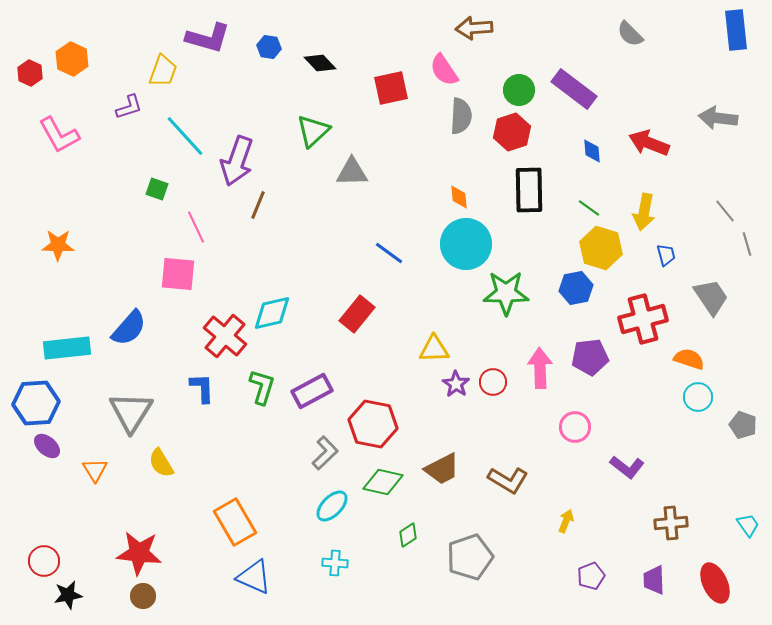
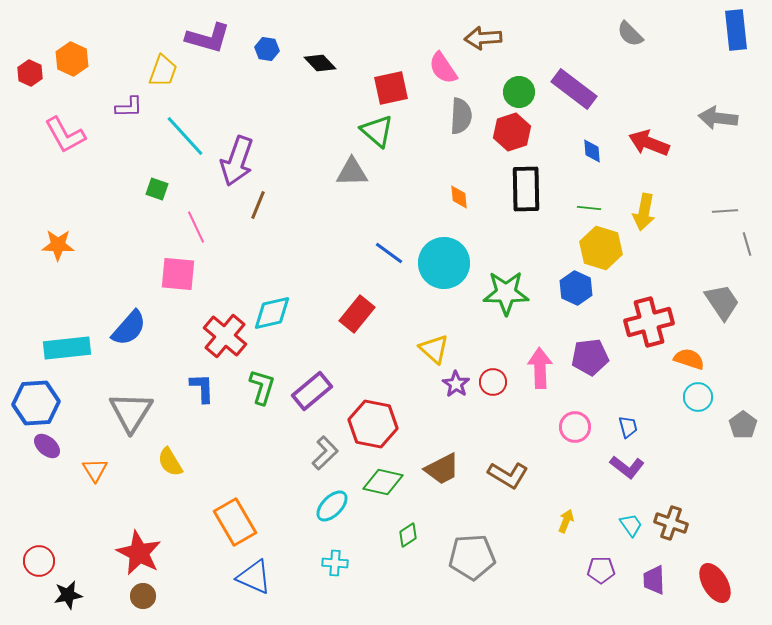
brown arrow at (474, 28): moved 9 px right, 10 px down
blue hexagon at (269, 47): moved 2 px left, 2 px down
pink semicircle at (444, 70): moved 1 px left, 2 px up
green circle at (519, 90): moved 2 px down
purple L-shape at (129, 107): rotated 16 degrees clockwise
green triangle at (313, 131): moved 64 px right; rotated 36 degrees counterclockwise
pink L-shape at (59, 135): moved 6 px right
black rectangle at (529, 190): moved 3 px left, 1 px up
green line at (589, 208): rotated 30 degrees counterclockwise
gray line at (725, 211): rotated 55 degrees counterclockwise
cyan circle at (466, 244): moved 22 px left, 19 px down
blue trapezoid at (666, 255): moved 38 px left, 172 px down
blue hexagon at (576, 288): rotated 24 degrees counterclockwise
gray trapezoid at (711, 297): moved 11 px right, 5 px down
red cross at (643, 319): moved 6 px right, 3 px down
yellow triangle at (434, 349): rotated 44 degrees clockwise
purple rectangle at (312, 391): rotated 12 degrees counterclockwise
gray pentagon at (743, 425): rotated 16 degrees clockwise
yellow semicircle at (161, 463): moved 9 px right, 1 px up
brown L-shape at (508, 480): moved 5 px up
brown cross at (671, 523): rotated 24 degrees clockwise
cyan trapezoid at (748, 525): moved 117 px left
red star at (139, 553): rotated 21 degrees clockwise
gray pentagon at (470, 557): moved 2 px right; rotated 15 degrees clockwise
red circle at (44, 561): moved 5 px left
purple pentagon at (591, 576): moved 10 px right, 6 px up; rotated 20 degrees clockwise
red ellipse at (715, 583): rotated 6 degrees counterclockwise
